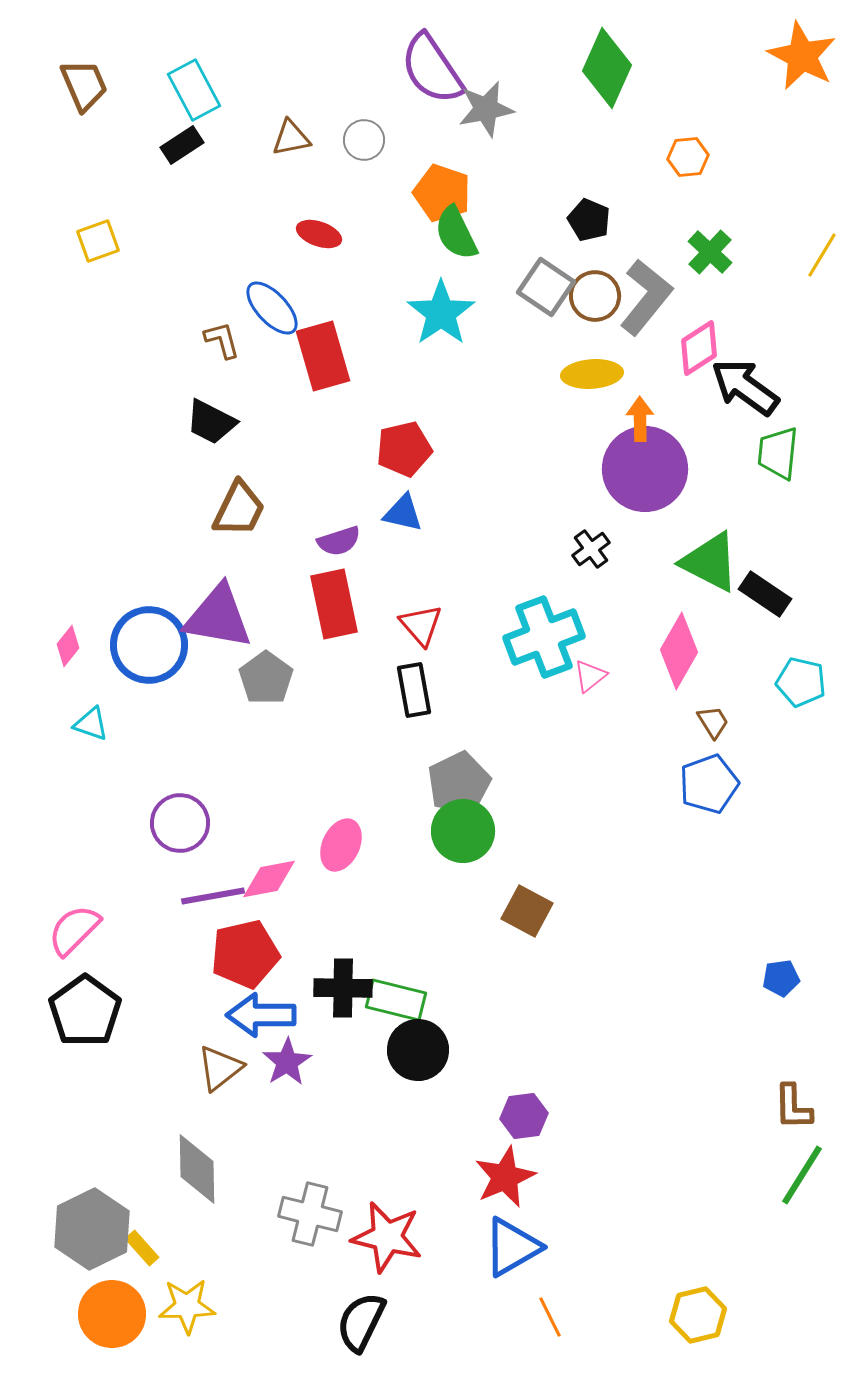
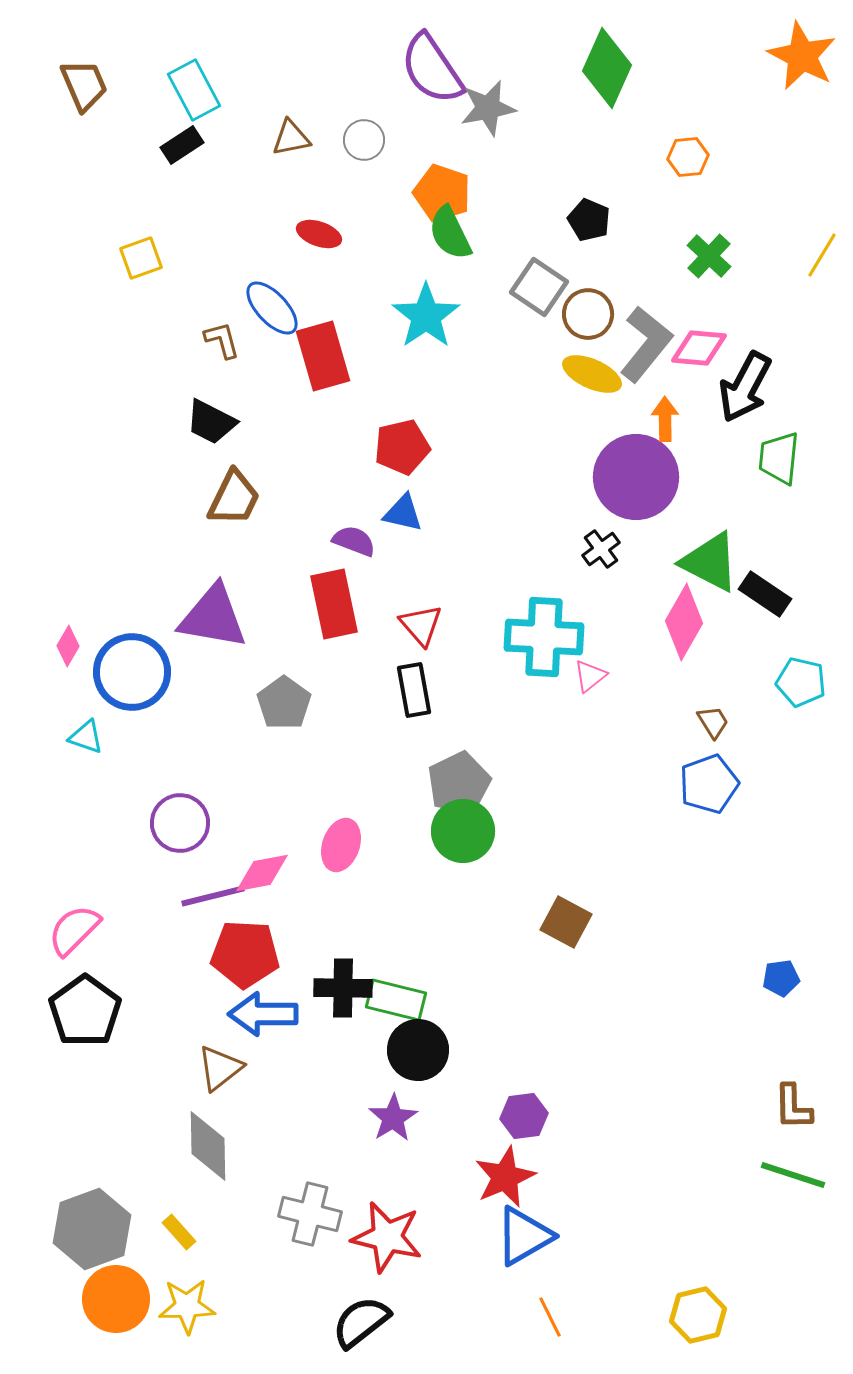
gray star at (486, 109): moved 2 px right, 1 px up
green semicircle at (456, 233): moved 6 px left
yellow square at (98, 241): moved 43 px right, 17 px down
green cross at (710, 252): moved 1 px left, 4 px down
gray square at (546, 287): moved 7 px left
brown circle at (595, 296): moved 7 px left, 18 px down
gray L-shape at (646, 297): moved 47 px down
cyan star at (441, 313): moved 15 px left, 3 px down
pink diamond at (699, 348): rotated 38 degrees clockwise
yellow ellipse at (592, 374): rotated 28 degrees clockwise
black arrow at (745, 387): rotated 98 degrees counterclockwise
orange arrow at (640, 419): moved 25 px right
red pentagon at (404, 449): moved 2 px left, 2 px up
green trapezoid at (778, 453): moved 1 px right, 5 px down
purple circle at (645, 469): moved 9 px left, 8 px down
brown trapezoid at (239, 509): moved 5 px left, 11 px up
purple semicircle at (339, 541): moved 15 px right; rotated 141 degrees counterclockwise
black cross at (591, 549): moved 10 px right
purple triangle at (218, 617): moved 5 px left
cyan cross at (544, 637): rotated 24 degrees clockwise
blue circle at (149, 645): moved 17 px left, 27 px down
pink diamond at (68, 646): rotated 9 degrees counterclockwise
pink diamond at (679, 651): moved 5 px right, 29 px up
gray pentagon at (266, 678): moved 18 px right, 25 px down
cyan triangle at (91, 724): moved 5 px left, 13 px down
pink ellipse at (341, 845): rotated 6 degrees counterclockwise
pink diamond at (269, 879): moved 7 px left, 6 px up
purple line at (213, 896): rotated 4 degrees counterclockwise
brown square at (527, 911): moved 39 px right, 11 px down
red pentagon at (245, 954): rotated 16 degrees clockwise
blue arrow at (261, 1015): moved 2 px right, 1 px up
purple star at (287, 1062): moved 106 px right, 56 px down
gray diamond at (197, 1169): moved 11 px right, 23 px up
green line at (802, 1175): moved 9 px left; rotated 76 degrees clockwise
gray hexagon at (92, 1229): rotated 6 degrees clockwise
blue triangle at (512, 1247): moved 12 px right, 11 px up
yellow rectangle at (142, 1248): moved 37 px right, 16 px up
orange circle at (112, 1314): moved 4 px right, 15 px up
black semicircle at (361, 1322): rotated 26 degrees clockwise
